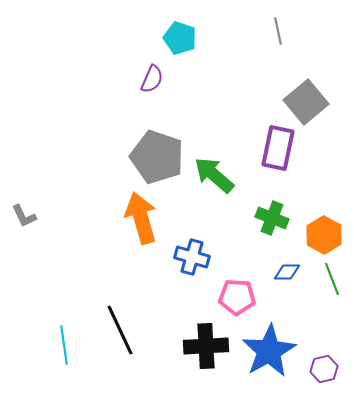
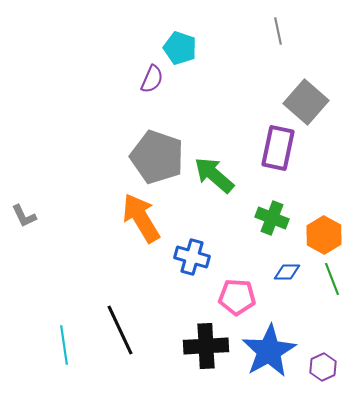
cyan pentagon: moved 10 px down
gray square: rotated 9 degrees counterclockwise
orange arrow: rotated 15 degrees counterclockwise
purple hexagon: moved 1 px left, 2 px up; rotated 12 degrees counterclockwise
